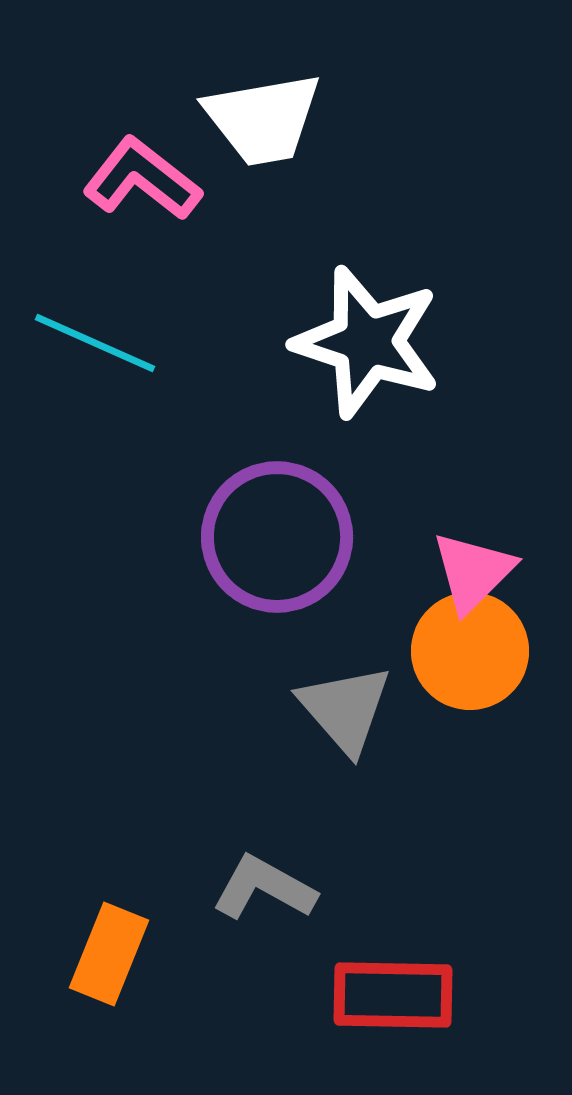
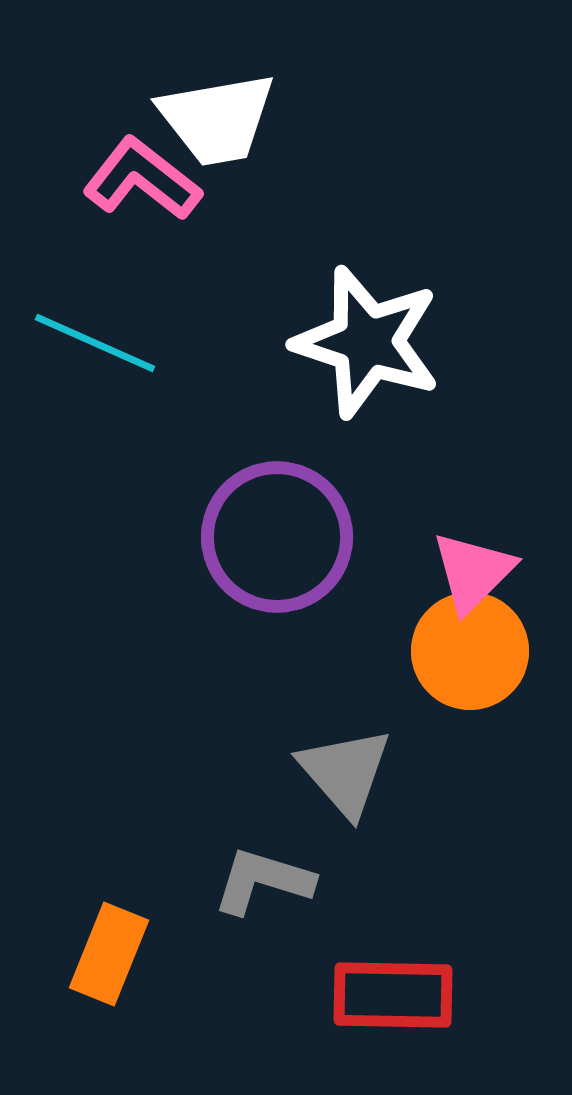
white trapezoid: moved 46 px left
gray triangle: moved 63 px down
gray L-shape: moved 1 px left, 7 px up; rotated 12 degrees counterclockwise
